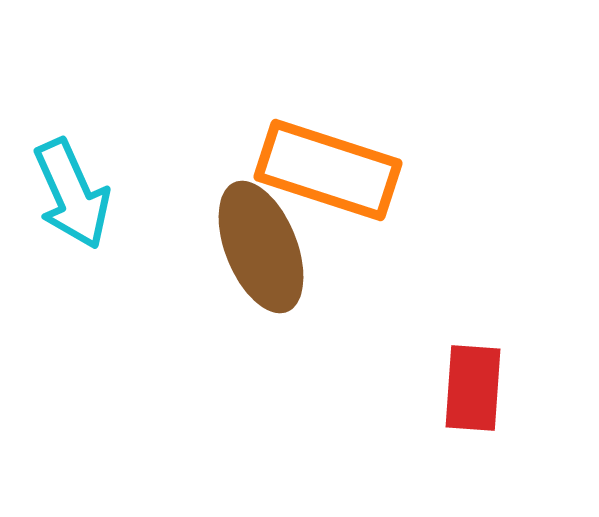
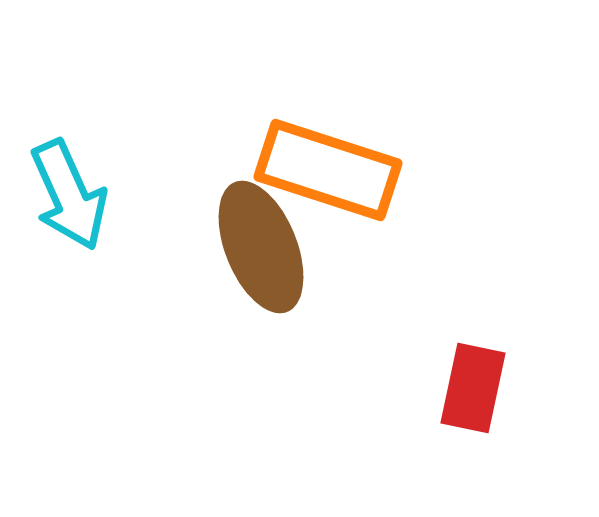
cyan arrow: moved 3 px left, 1 px down
red rectangle: rotated 8 degrees clockwise
